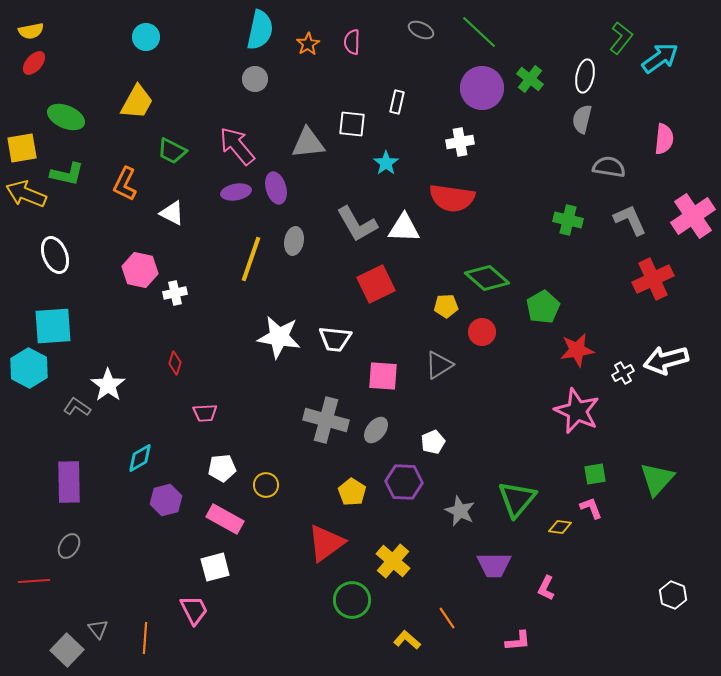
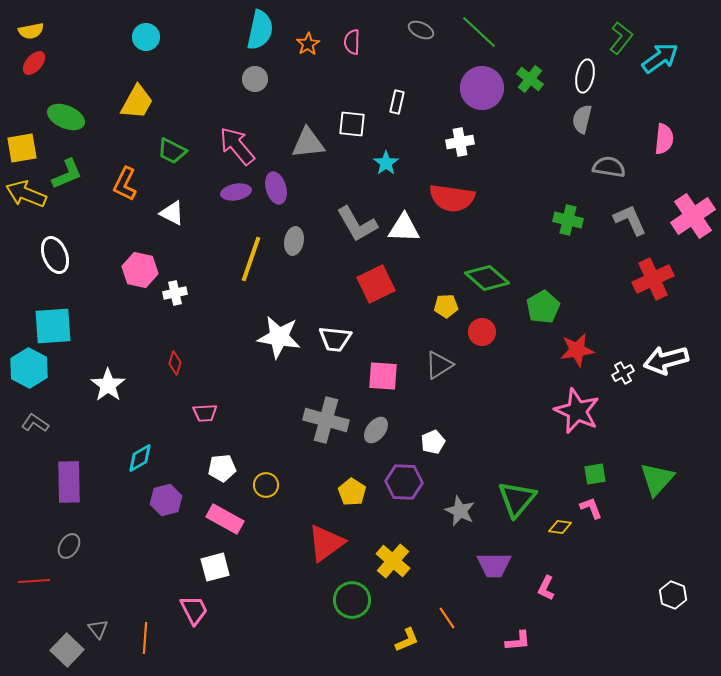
green L-shape at (67, 174): rotated 36 degrees counterclockwise
gray L-shape at (77, 407): moved 42 px left, 16 px down
yellow L-shape at (407, 640): rotated 116 degrees clockwise
